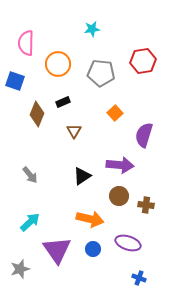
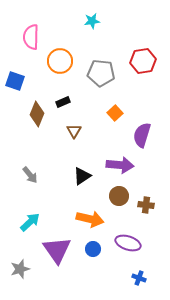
cyan star: moved 8 px up
pink semicircle: moved 5 px right, 6 px up
orange circle: moved 2 px right, 3 px up
purple semicircle: moved 2 px left
